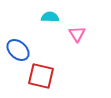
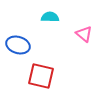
pink triangle: moved 7 px right; rotated 18 degrees counterclockwise
blue ellipse: moved 5 px up; rotated 25 degrees counterclockwise
